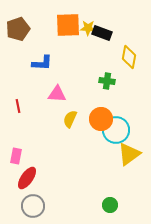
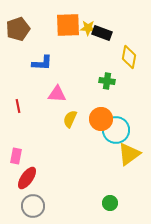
green circle: moved 2 px up
